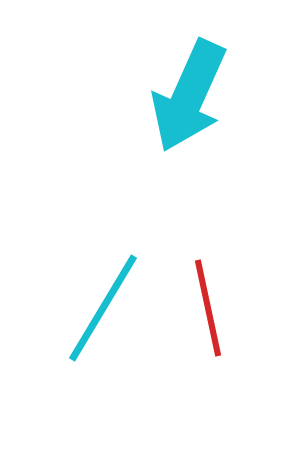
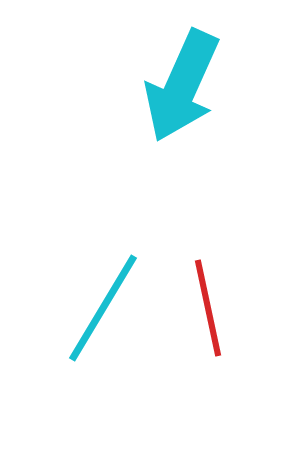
cyan arrow: moved 7 px left, 10 px up
